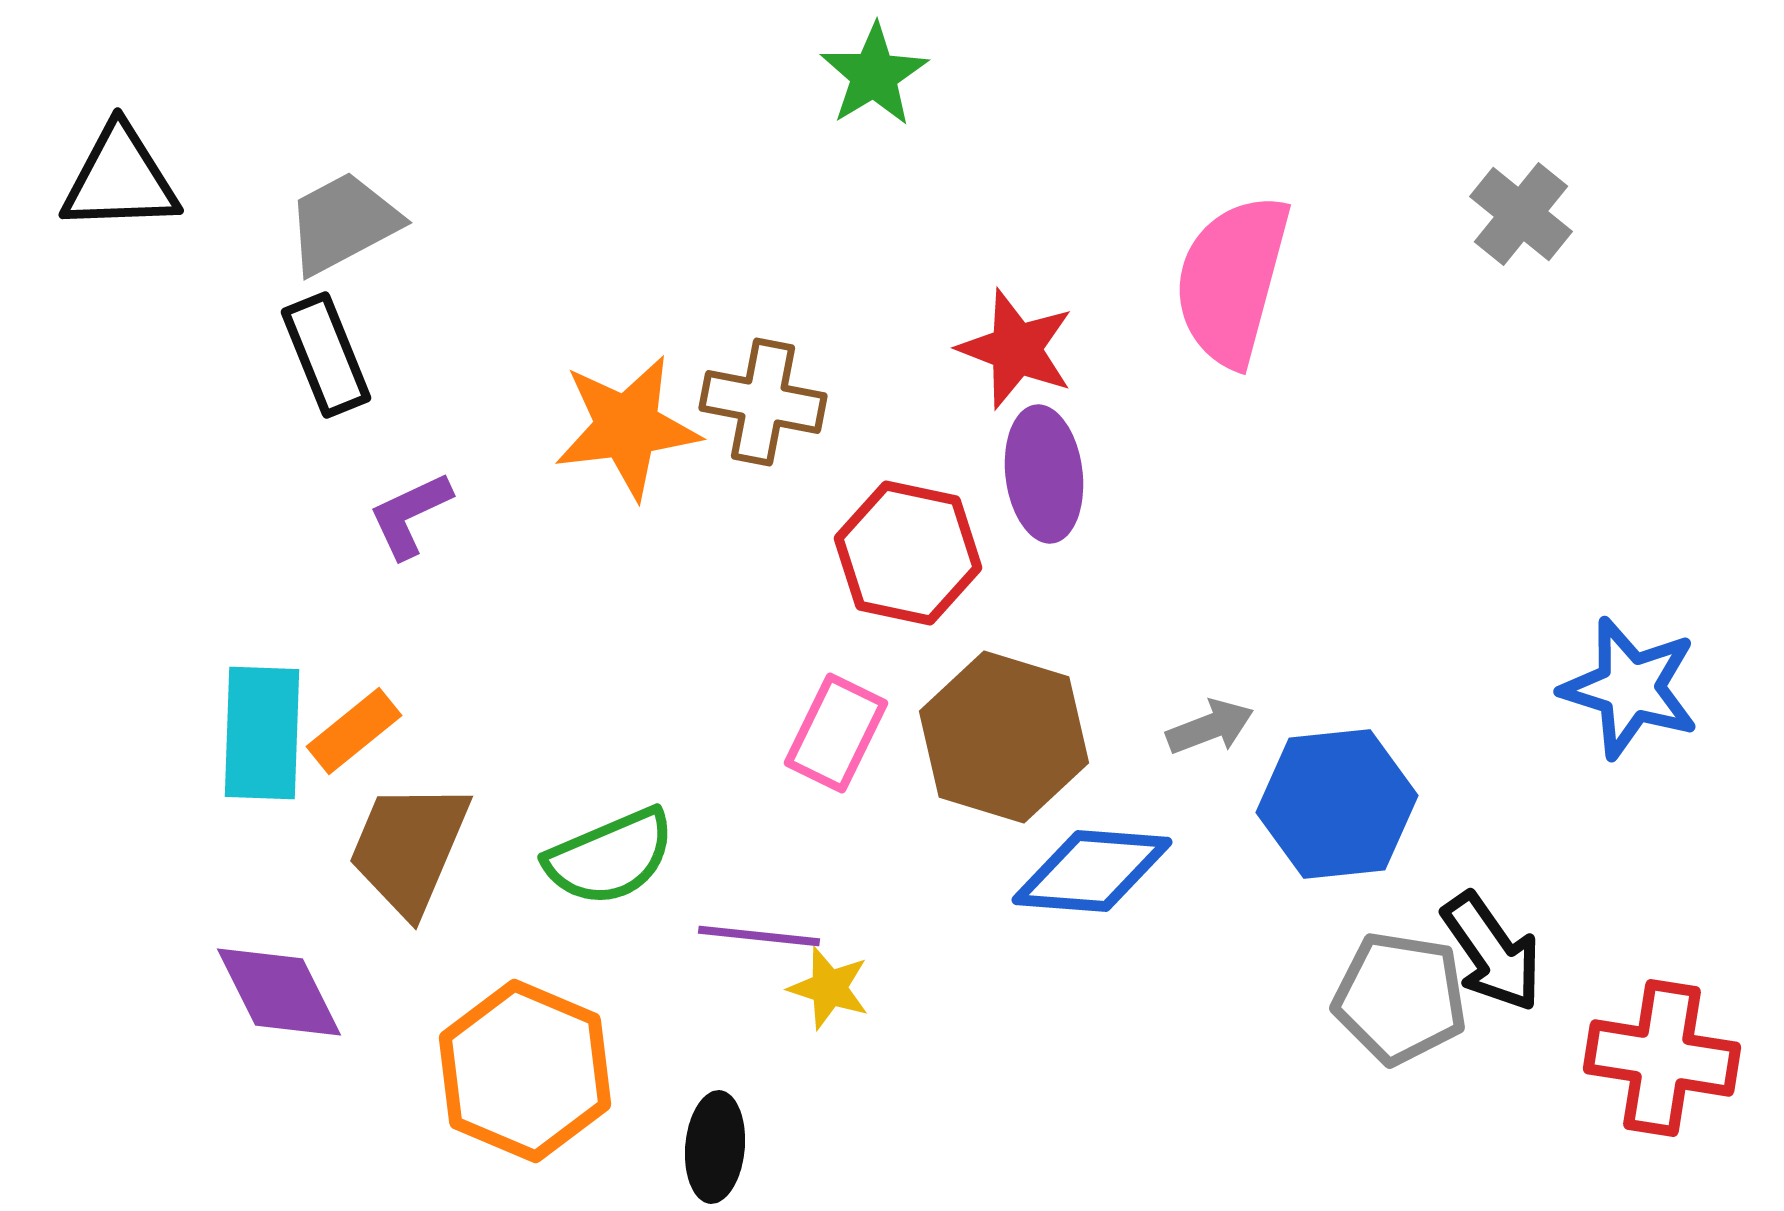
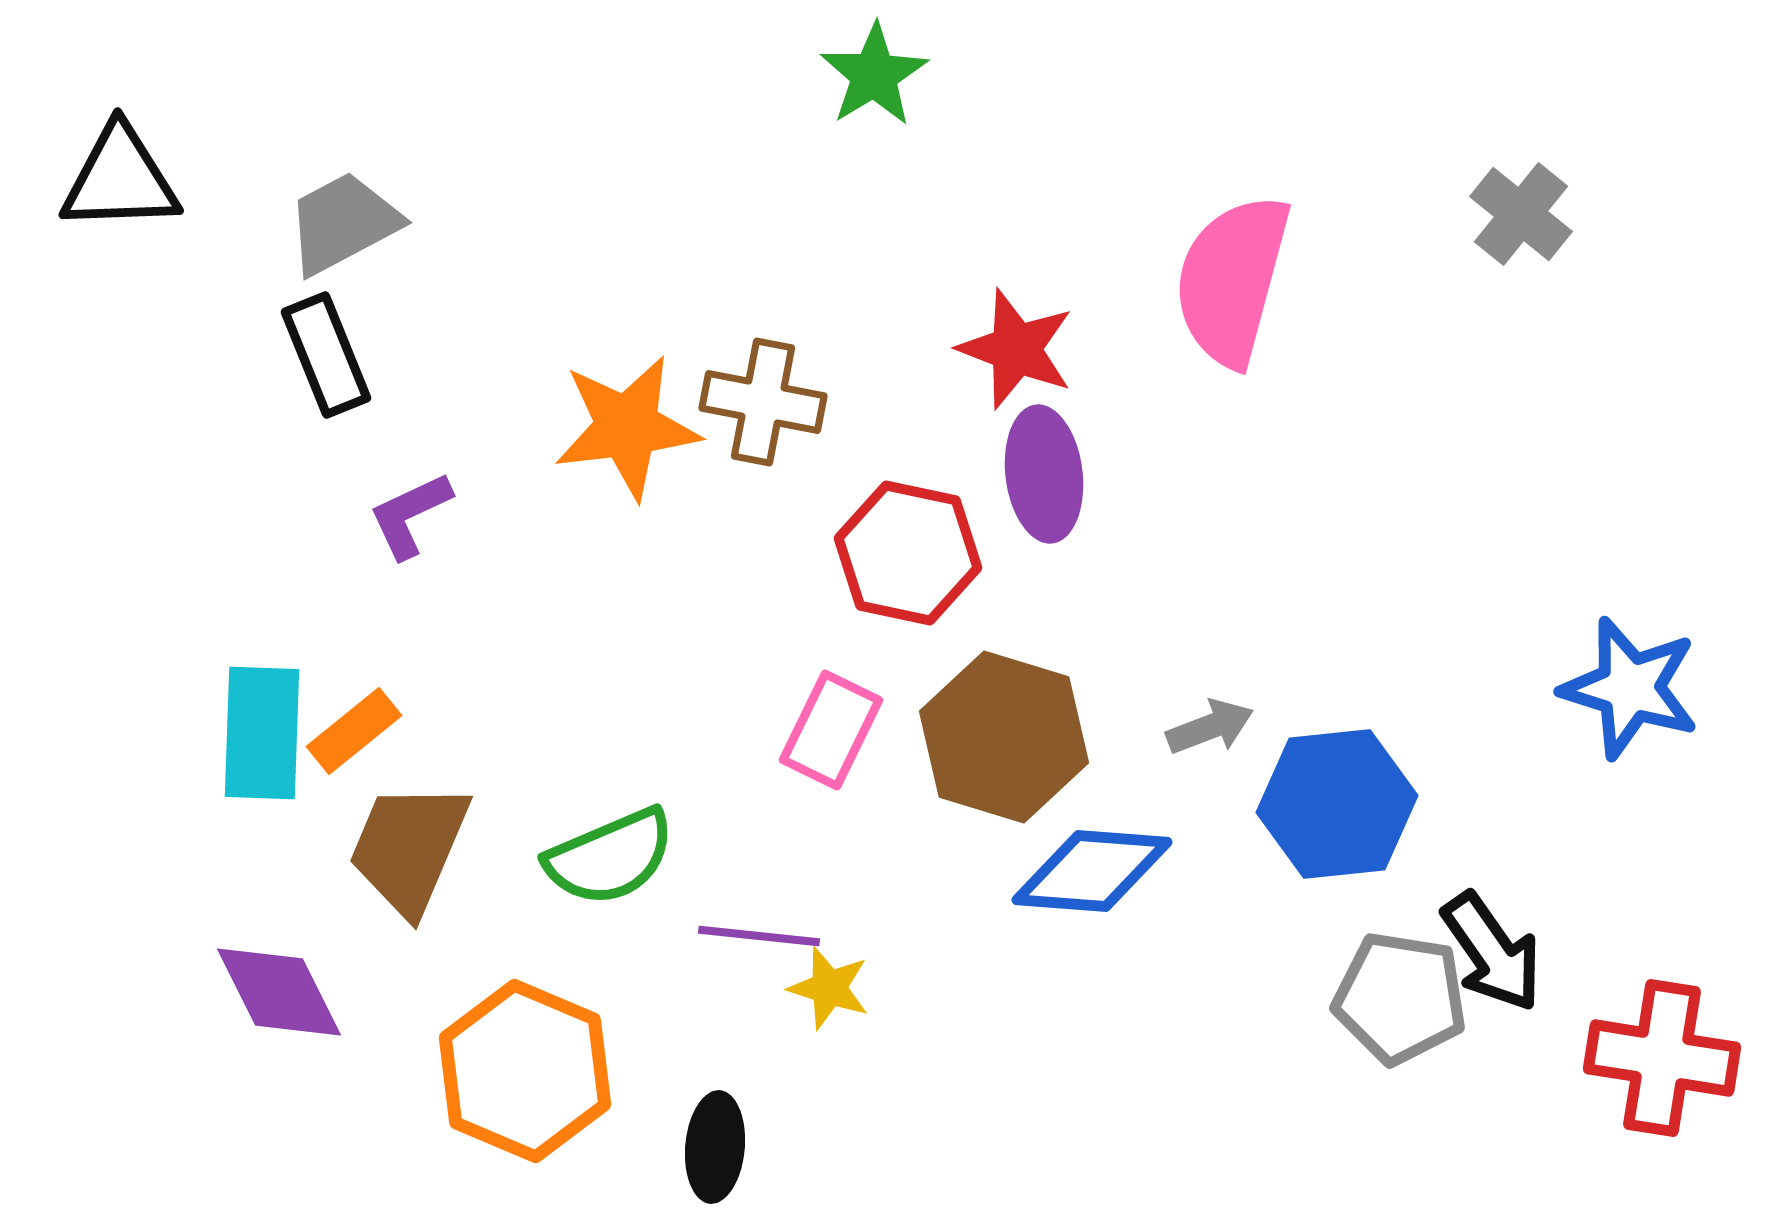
pink rectangle: moved 5 px left, 3 px up
